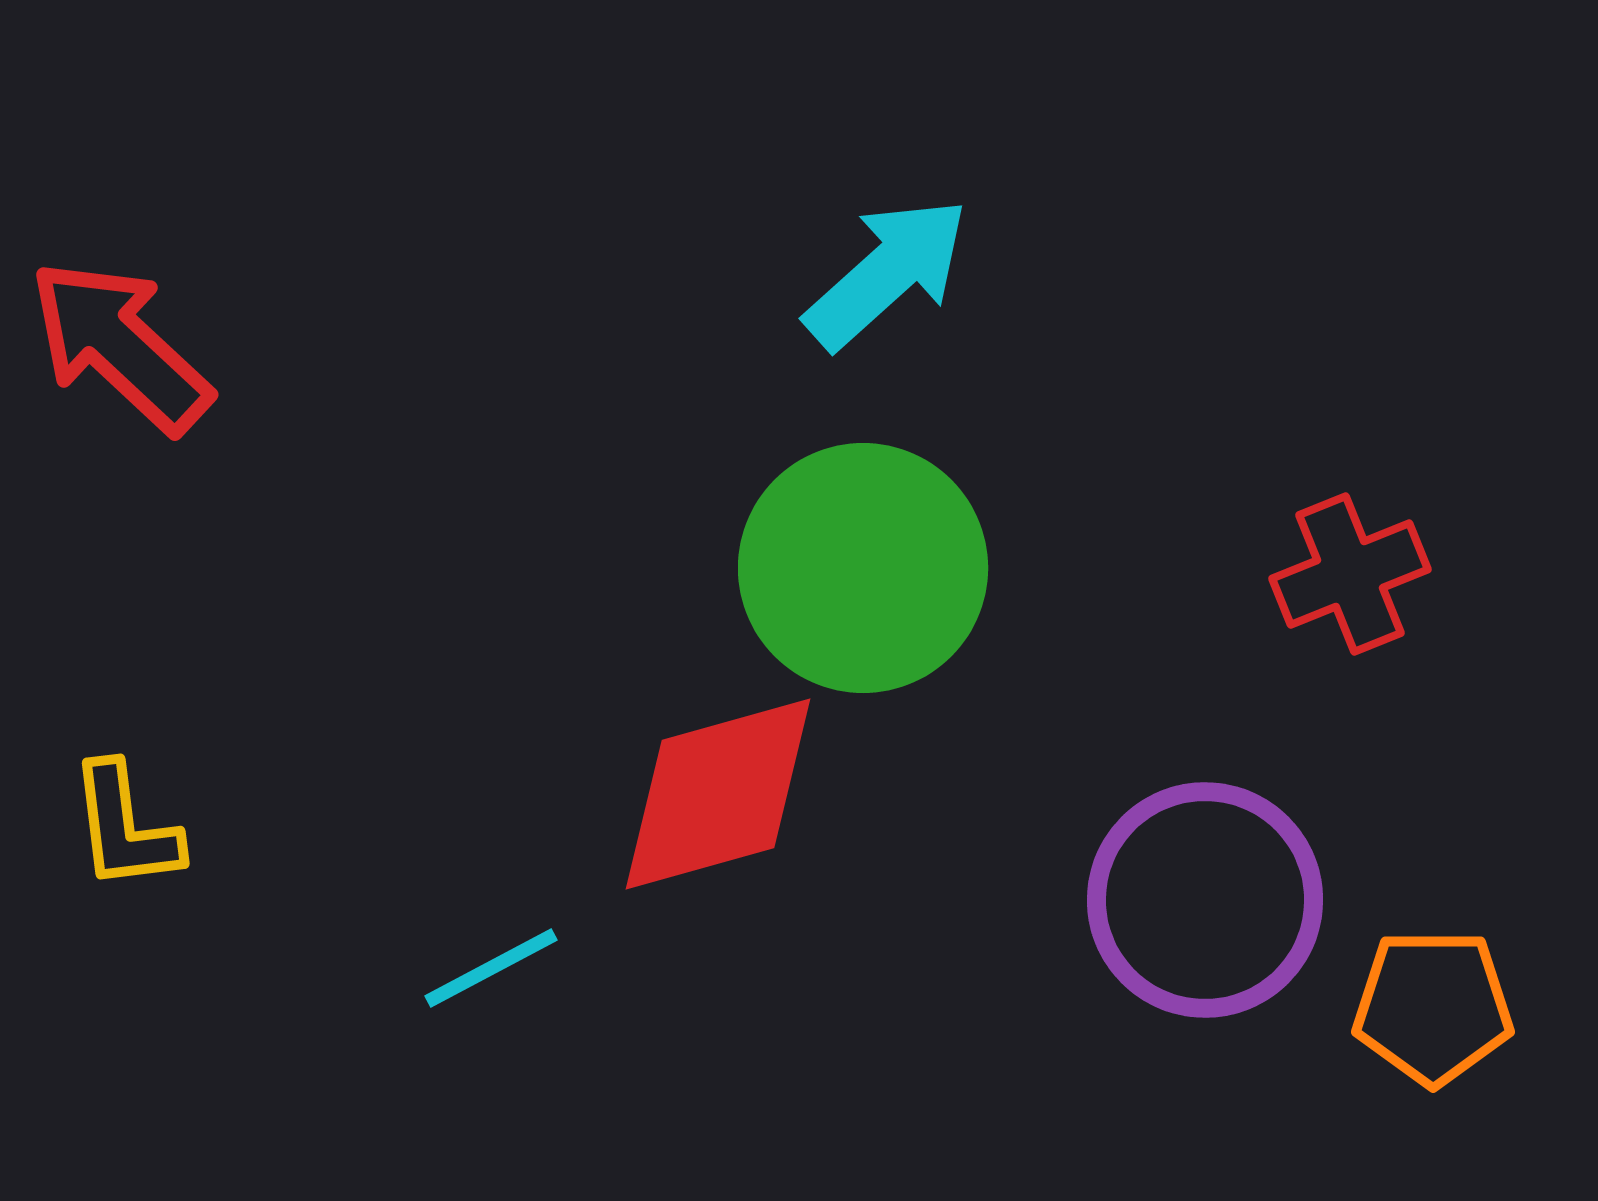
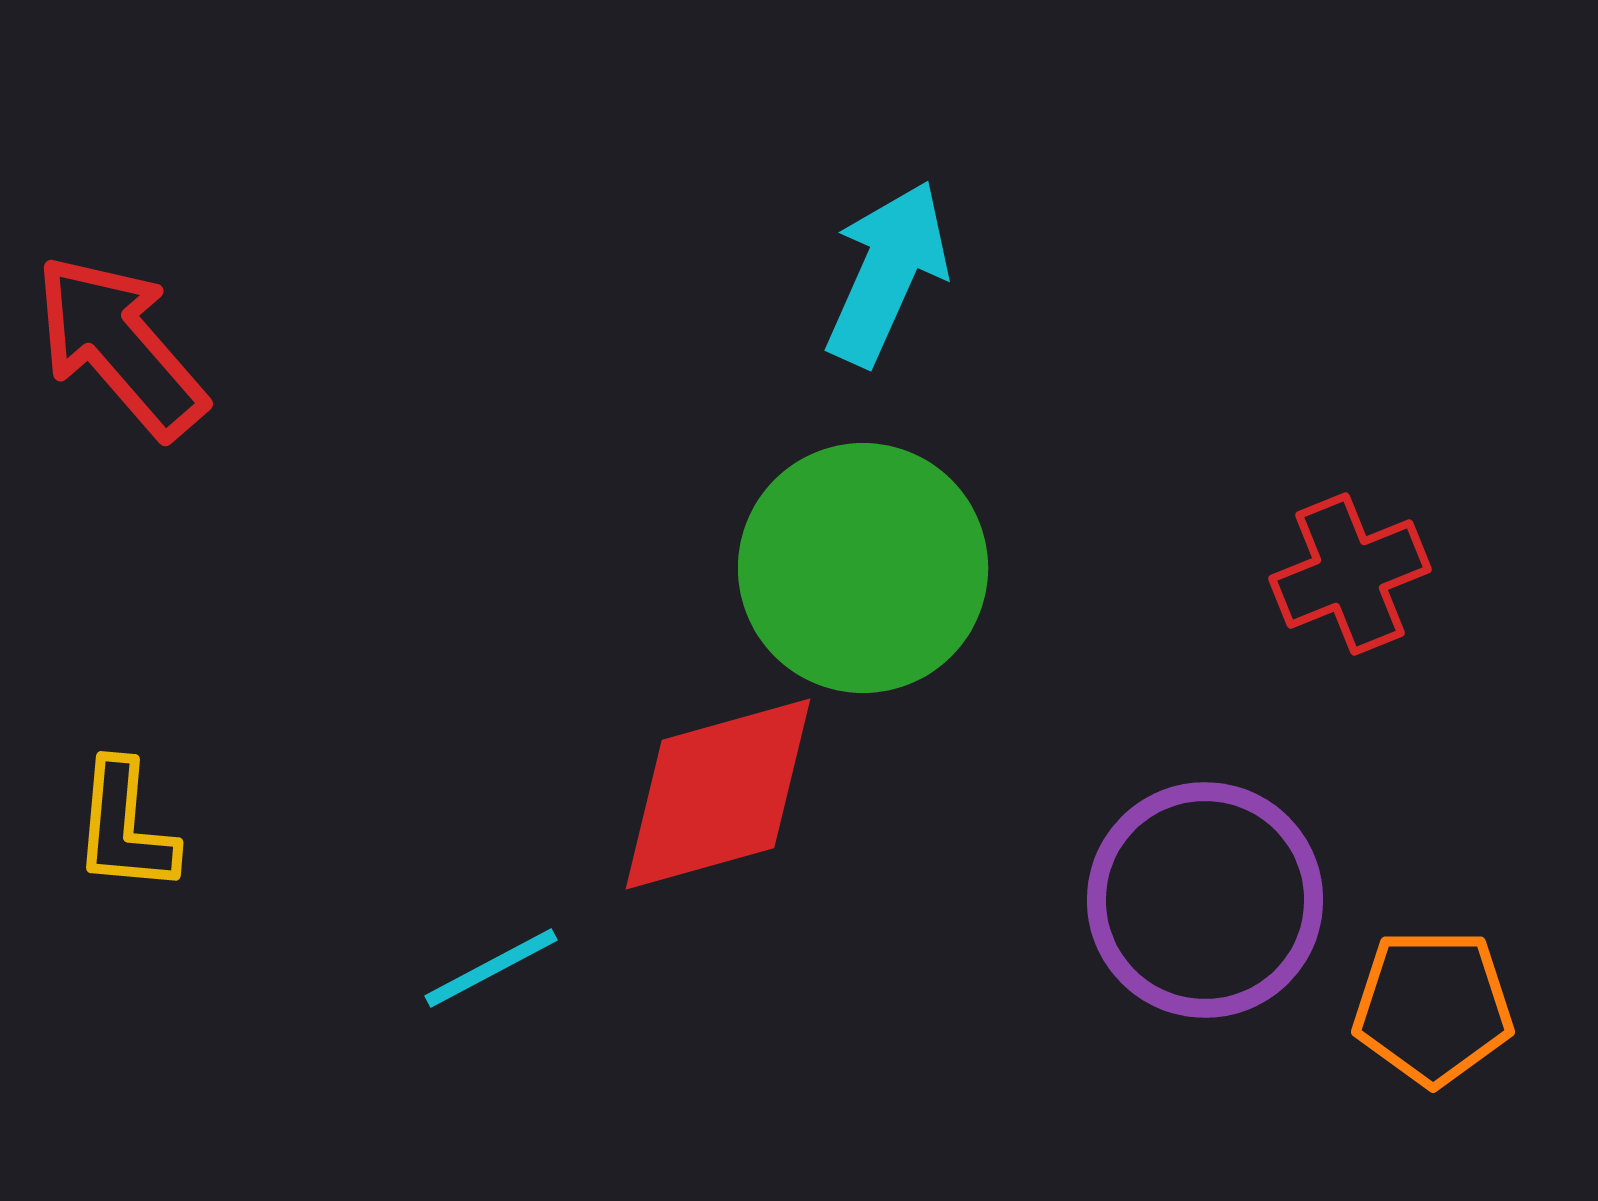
cyan arrow: rotated 24 degrees counterclockwise
red arrow: rotated 6 degrees clockwise
yellow L-shape: rotated 12 degrees clockwise
